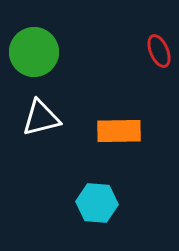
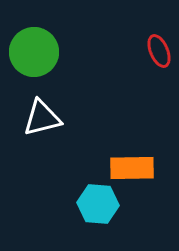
white triangle: moved 1 px right
orange rectangle: moved 13 px right, 37 px down
cyan hexagon: moved 1 px right, 1 px down
